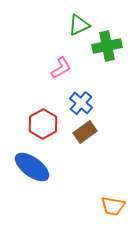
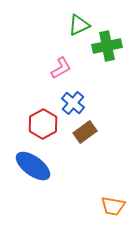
blue cross: moved 8 px left
blue ellipse: moved 1 px right, 1 px up
